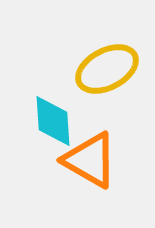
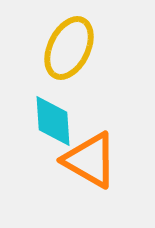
yellow ellipse: moved 38 px left, 21 px up; rotated 36 degrees counterclockwise
